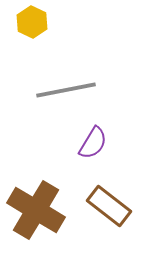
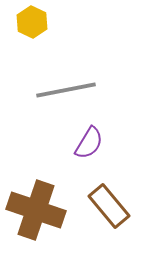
purple semicircle: moved 4 px left
brown rectangle: rotated 12 degrees clockwise
brown cross: rotated 12 degrees counterclockwise
